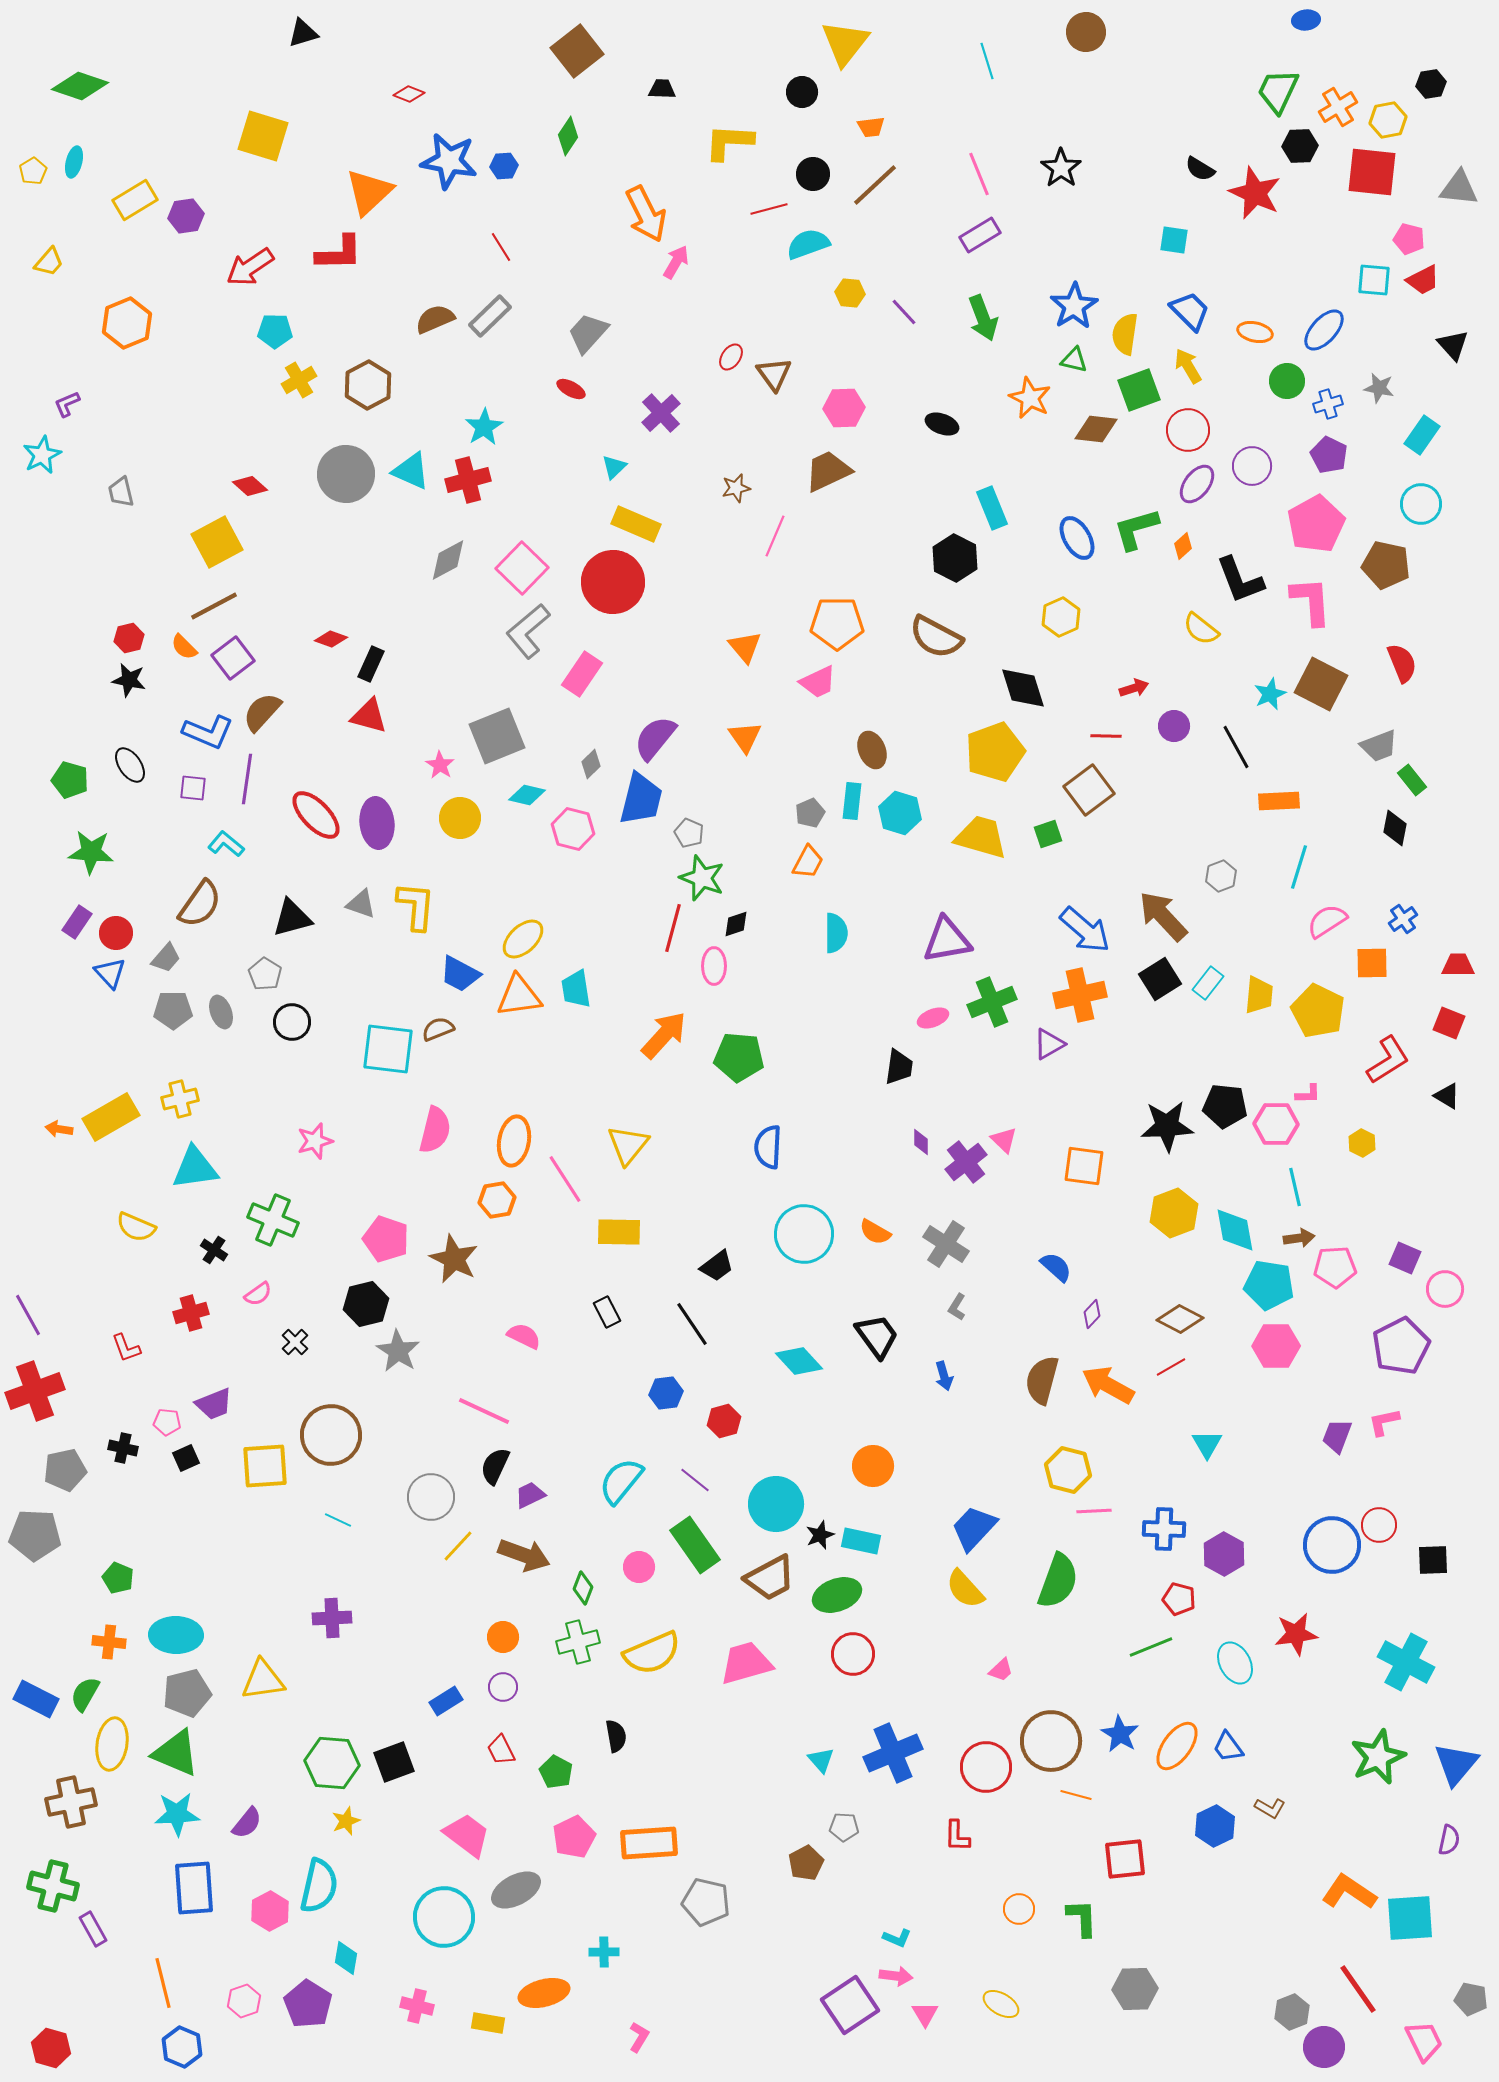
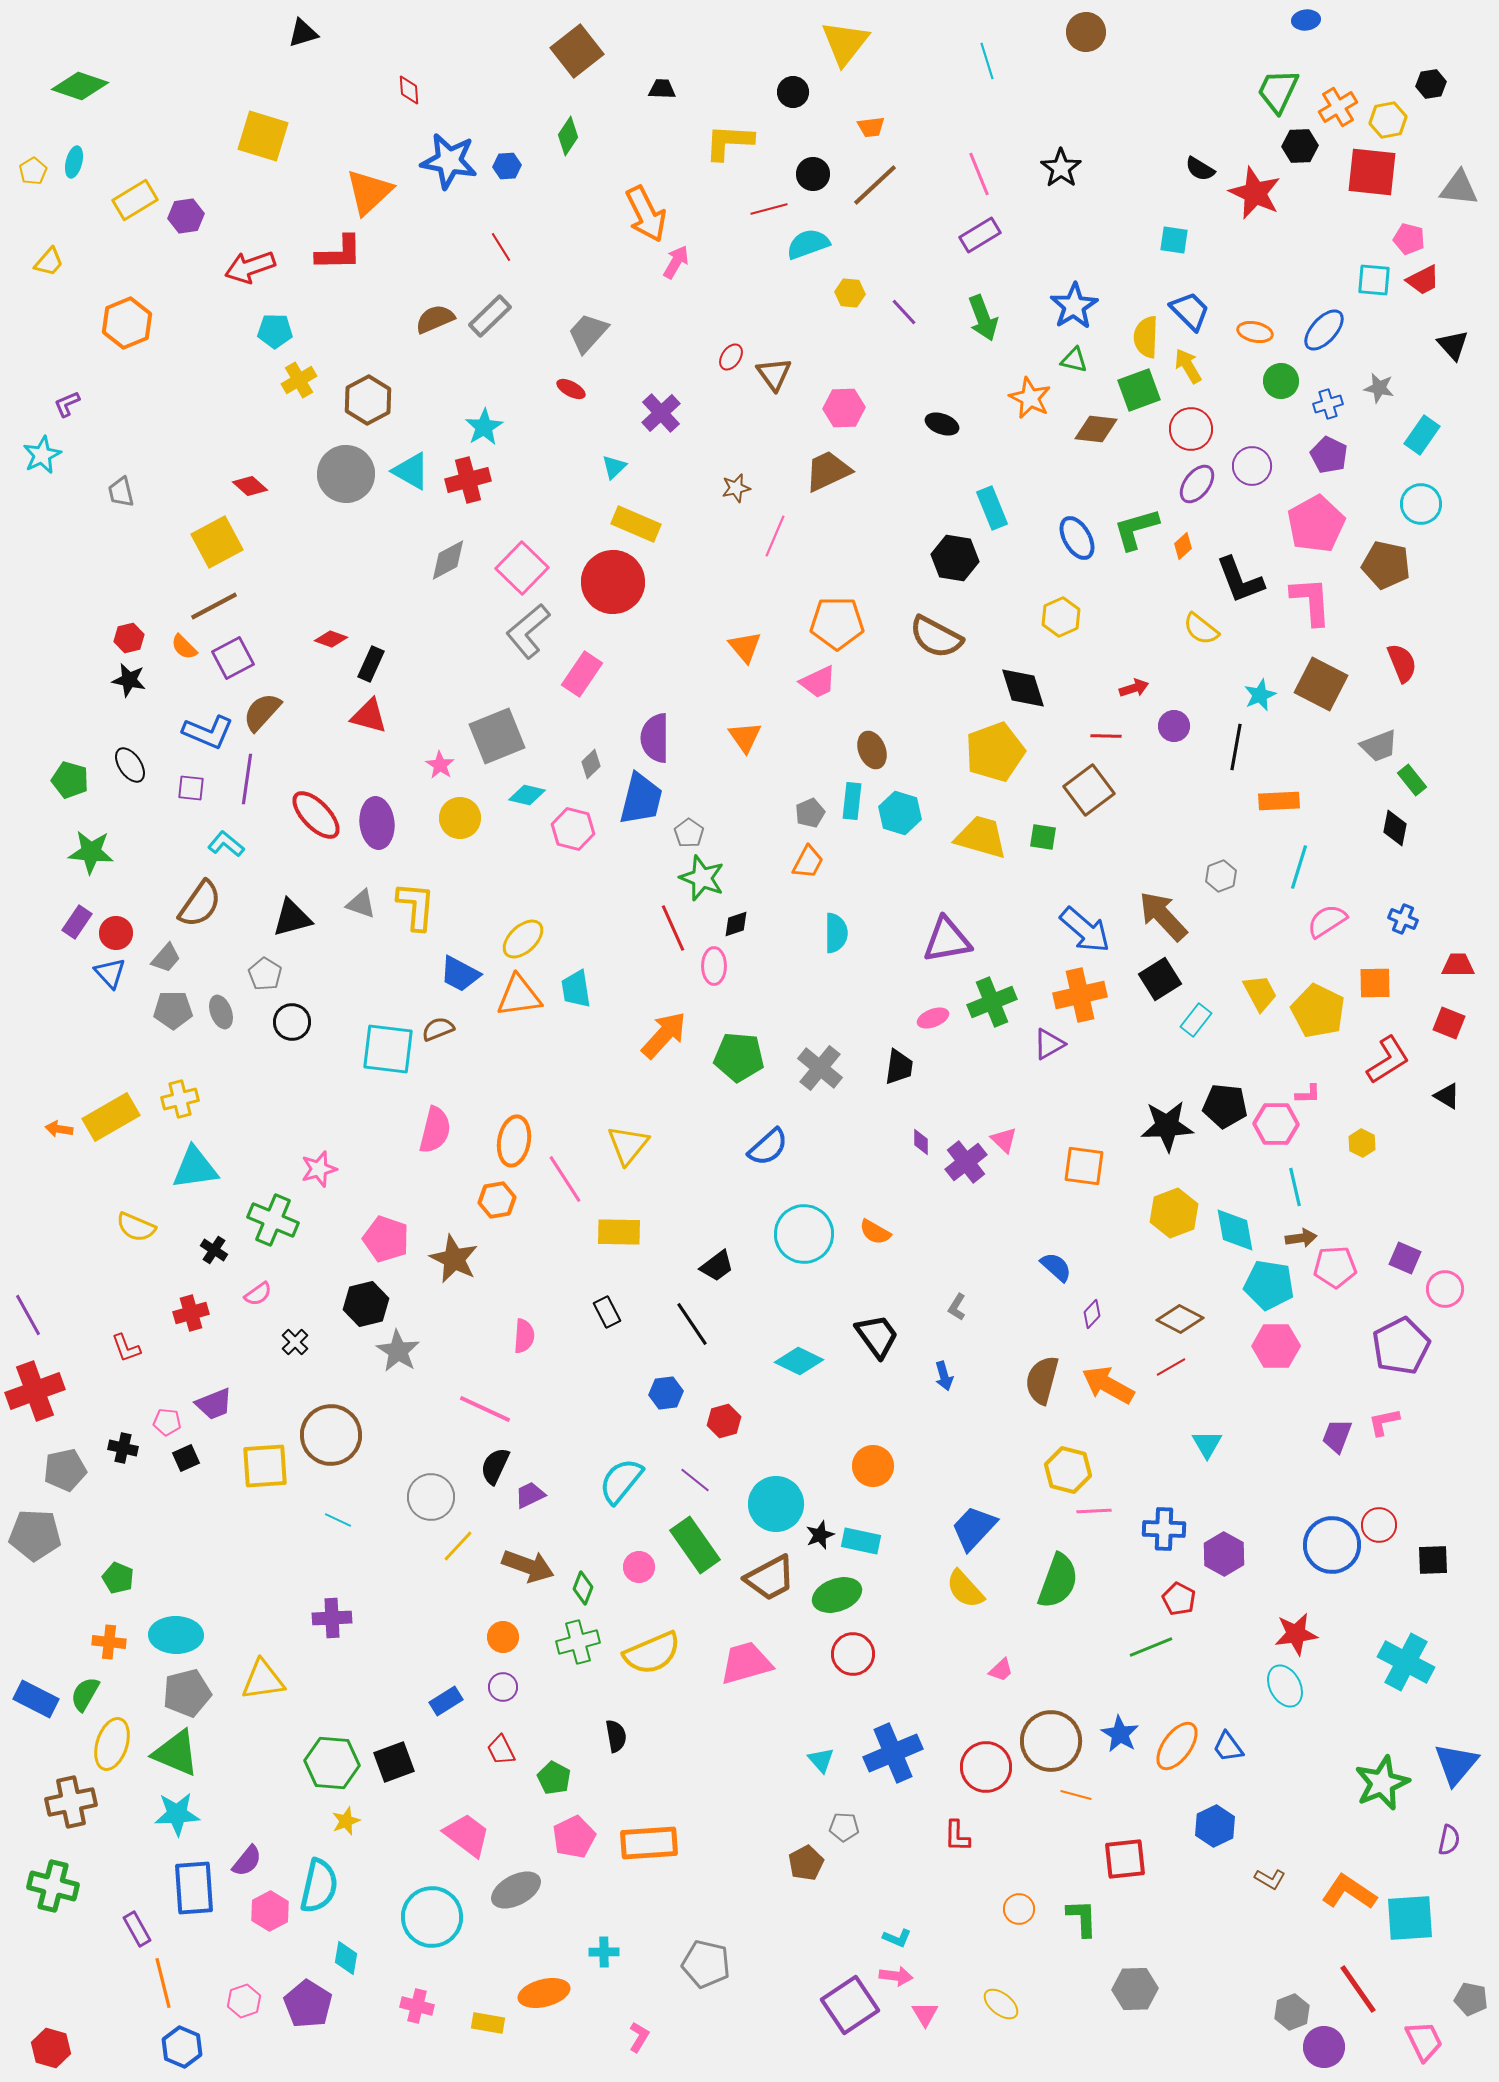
black circle at (802, 92): moved 9 px left
red diamond at (409, 94): moved 4 px up; rotated 64 degrees clockwise
blue hexagon at (504, 166): moved 3 px right
red arrow at (250, 267): rotated 15 degrees clockwise
yellow semicircle at (1125, 334): moved 21 px right, 3 px down; rotated 6 degrees counterclockwise
green circle at (1287, 381): moved 6 px left
brown hexagon at (368, 385): moved 15 px down
red circle at (1188, 430): moved 3 px right, 1 px up
cyan triangle at (411, 471): rotated 6 degrees clockwise
black hexagon at (955, 558): rotated 18 degrees counterclockwise
purple square at (233, 658): rotated 9 degrees clockwise
cyan star at (1270, 694): moved 10 px left, 1 px down
purple semicircle at (655, 738): rotated 39 degrees counterclockwise
black line at (1236, 747): rotated 39 degrees clockwise
purple square at (193, 788): moved 2 px left
gray pentagon at (689, 833): rotated 12 degrees clockwise
green square at (1048, 834): moved 5 px left, 3 px down; rotated 28 degrees clockwise
blue cross at (1403, 919): rotated 32 degrees counterclockwise
red line at (673, 928): rotated 39 degrees counterclockwise
orange square at (1372, 963): moved 3 px right, 20 px down
cyan rectangle at (1208, 983): moved 12 px left, 37 px down
yellow trapezoid at (1259, 995): moved 1 px right, 2 px up; rotated 33 degrees counterclockwise
pink star at (315, 1141): moved 4 px right, 28 px down
blue semicircle at (768, 1147): rotated 135 degrees counterclockwise
brown arrow at (1299, 1238): moved 2 px right
gray cross at (946, 1244): moved 126 px left, 176 px up; rotated 6 degrees clockwise
pink semicircle at (524, 1336): rotated 68 degrees clockwise
cyan diamond at (799, 1361): rotated 21 degrees counterclockwise
pink line at (484, 1411): moved 1 px right, 2 px up
brown arrow at (524, 1555): moved 4 px right, 11 px down
red pentagon at (1179, 1599): rotated 12 degrees clockwise
cyan ellipse at (1235, 1663): moved 50 px right, 23 px down
yellow ellipse at (112, 1744): rotated 9 degrees clockwise
green star at (1378, 1757): moved 4 px right, 26 px down
green pentagon at (556, 1772): moved 2 px left, 6 px down
brown L-shape at (1270, 1808): moved 71 px down
purple semicircle at (247, 1823): moved 38 px down
gray pentagon at (706, 1902): moved 62 px down
cyan circle at (444, 1917): moved 12 px left
purple rectangle at (93, 1929): moved 44 px right
yellow ellipse at (1001, 2004): rotated 9 degrees clockwise
